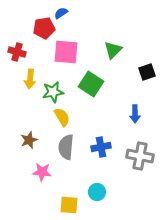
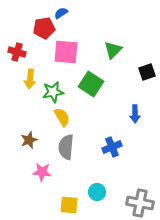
blue cross: moved 11 px right; rotated 12 degrees counterclockwise
gray cross: moved 47 px down
